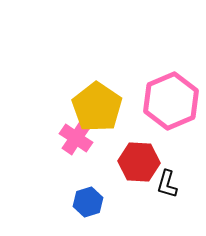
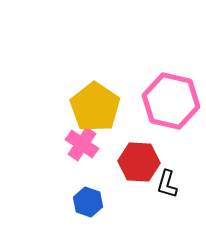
pink hexagon: rotated 24 degrees counterclockwise
yellow pentagon: moved 2 px left
pink cross: moved 6 px right, 6 px down
blue hexagon: rotated 24 degrees counterclockwise
